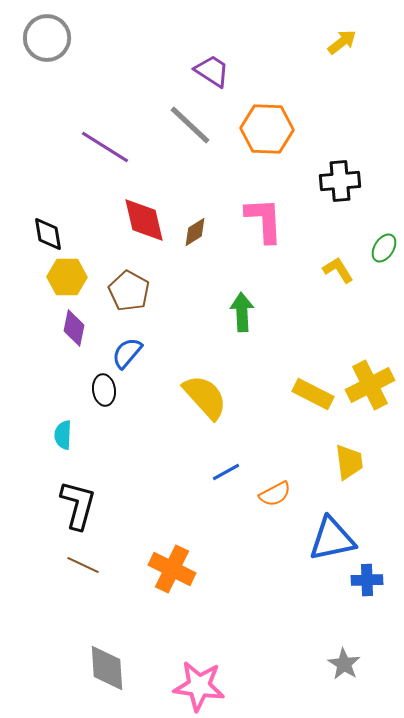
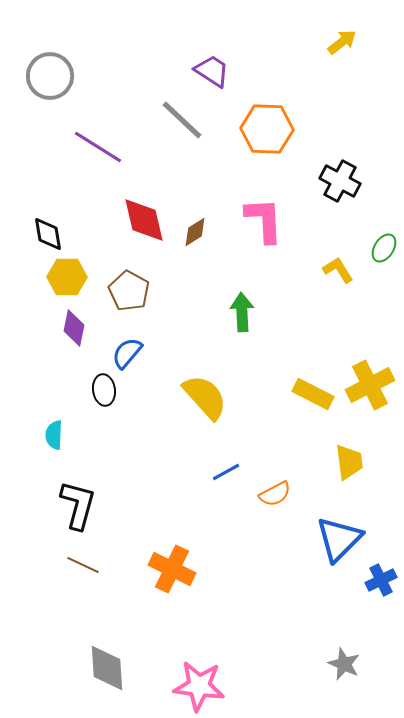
gray circle: moved 3 px right, 38 px down
gray line: moved 8 px left, 5 px up
purple line: moved 7 px left
black cross: rotated 33 degrees clockwise
cyan semicircle: moved 9 px left
blue triangle: moved 7 px right; rotated 33 degrees counterclockwise
blue cross: moved 14 px right; rotated 24 degrees counterclockwise
gray star: rotated 8 degrees counterclockwise
